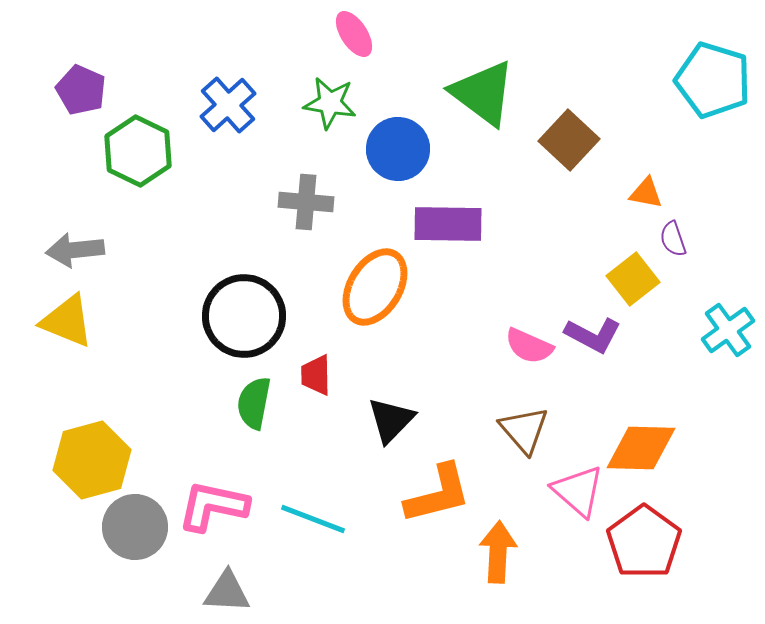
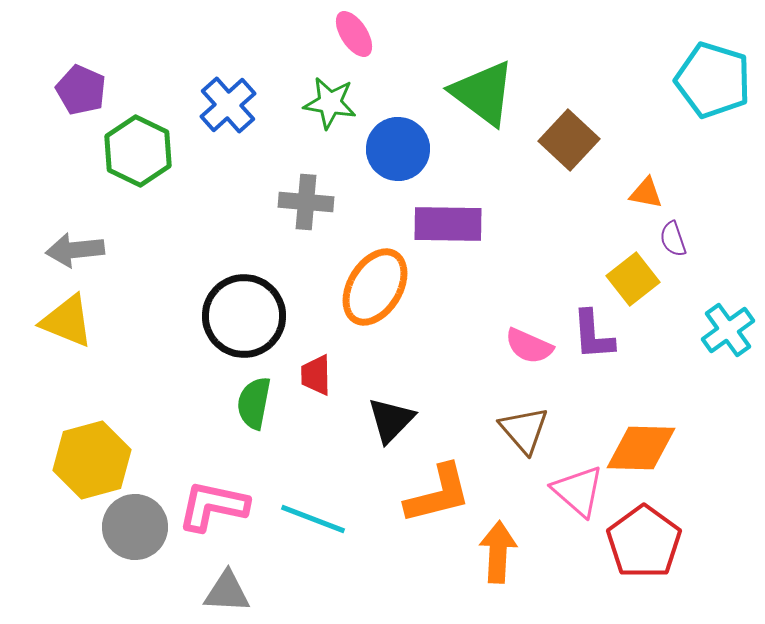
purple L-shape: rotated 58 degrees clockwise
